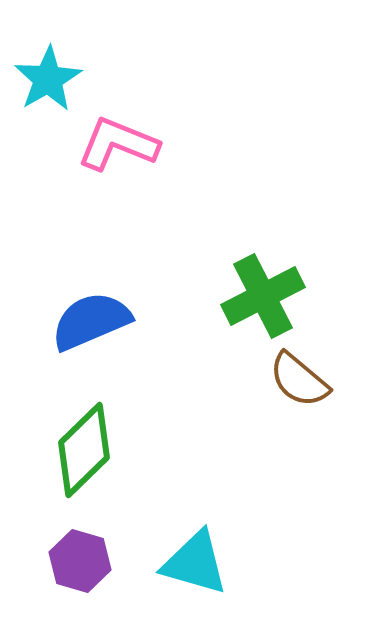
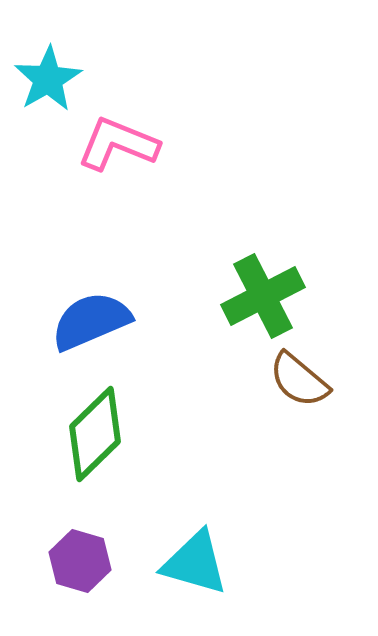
green diamond: moved 11 px right, 16 px up
